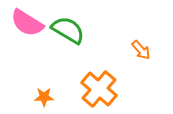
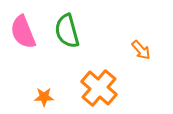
pink semicircle: moved 4 px left, 9 px down; rotated 36 degrees clockwise
green semicircle: moved 1 px left, 1 px down; rotated 136 degrees counterclockwise
orange cross: moved 1 px up
